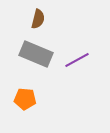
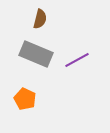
brown semicircle: moved 2 px right
orange pentagon: rotated 20 degrees clockwise
